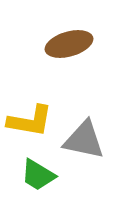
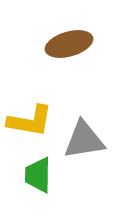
gray triangle: rotated 21 degrees counterclockwise
green trapezoid: rotated 60 degrees clockwise
